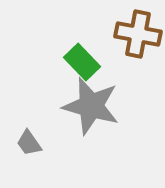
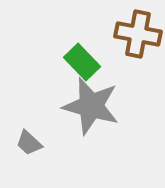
gray trapezoid: rotated 12 degrees counterclockwise
